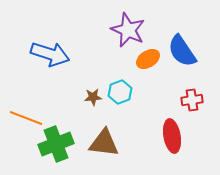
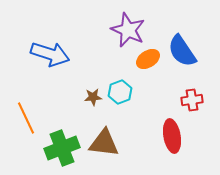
orange line: rotated 44 degrees clockwise
green cross: moved 6 px right, 4 px down
